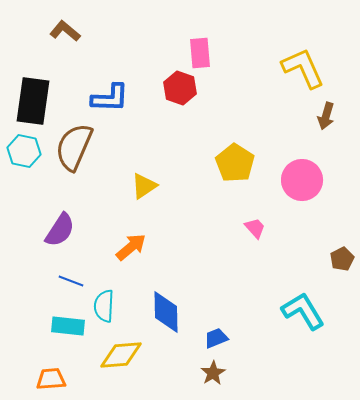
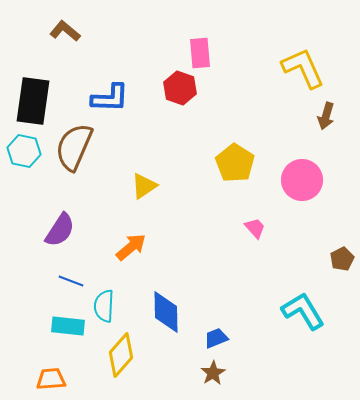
yellow diamond: rotated 45 degrees counterclockwise
